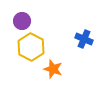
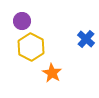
blue cross: moved 2 px right; rotated 18 degrees clockwise
orange star: moved 1 px left, 4 px down; rotated 12 degrees clockwise
